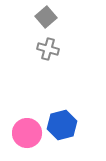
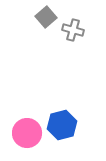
gray cross: moved 25 px right, 19 px up
